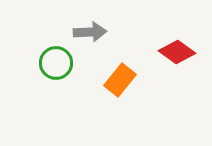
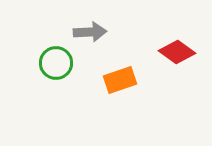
orange rectangle: rotated 32 degrees clockwise
